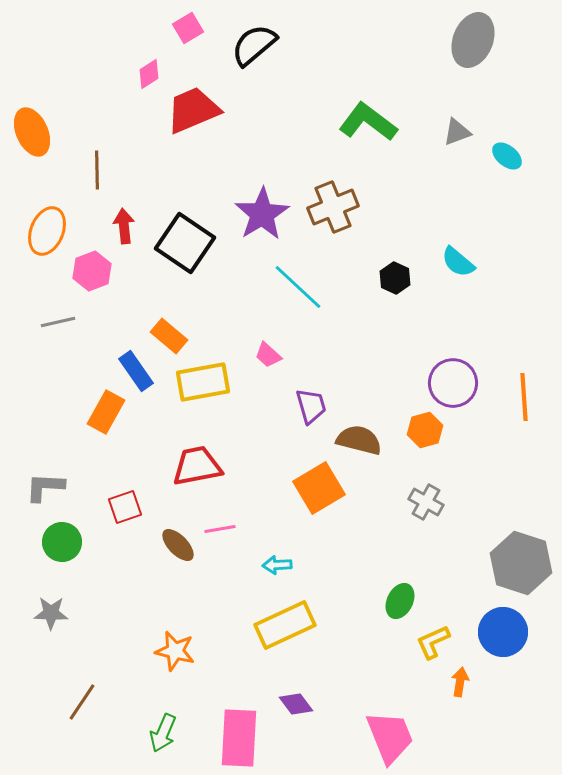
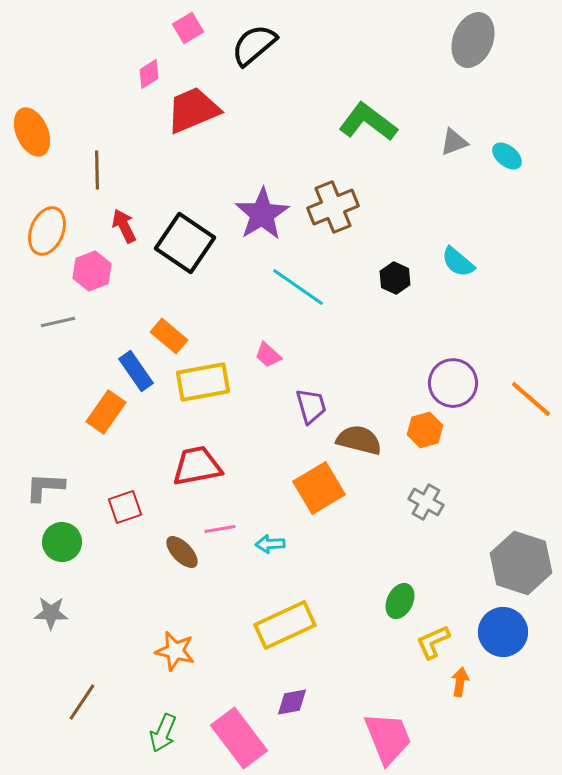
gray triangle at (457, 132): moved 3 px left, 10 px down
red arrow at (124, 226): rotated 20 degrees counterclockwise
cyan line at (298, 287): rotated 8 degrees counterclockwise
orange line at (524, 397): moved 7 px right, 2 px down; rotated 45 degrees counterclockwise
orange rectangle at (106, 412): rotated 6 degrees clockwise
brown ellipse at (178, 545): moved 4 px right, 7 px down
cyan arrow at (277, 565): moved 7 px left, 21 px up
purple diamond at (296, 704): moved 4 px left, 2 px up; rotated 64 degrees counterclockwise
pink trapezoid at (390, 737): moved 2 px left, 1 px down
pink rectangle at (239, 738): rotated 40 degrees counterclockwise
